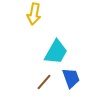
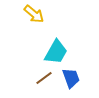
yellow arrow: rotated 60 degrees counterclockwise
brown line: moved 4 px up; rotated 12 degrees clockwise
